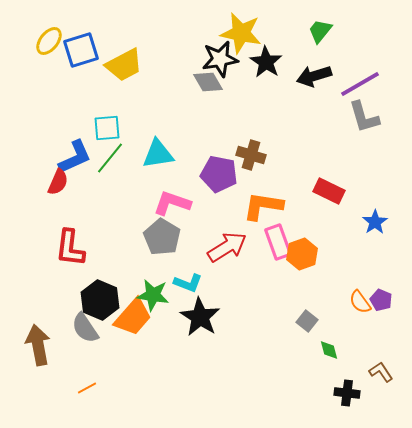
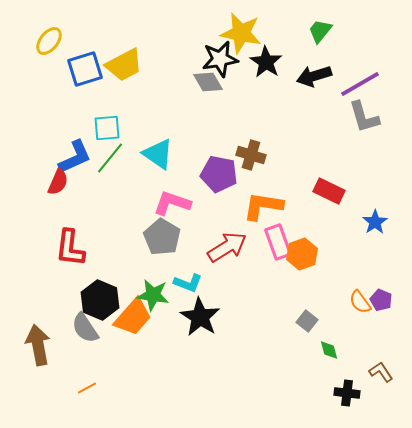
blue square at (81, 50): moved 4 px right, 19 px down
cyan triangle at (158, 154): rotated 44 degrees clockwise
